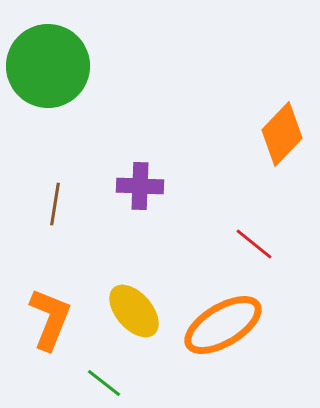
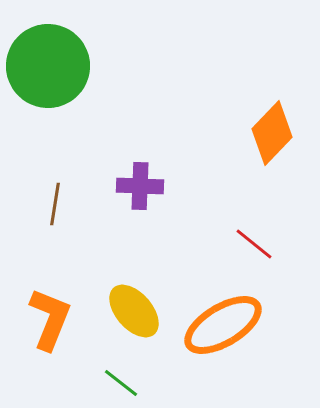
orange diamond: moved 10 px left, 1 px up
green line: moved 17 px right
